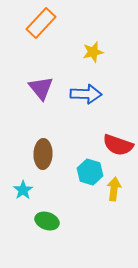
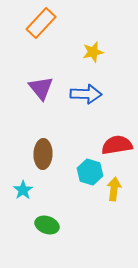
red semicircle: moved 1 px left; rotated 152 degrees clockwise
green ellipse: moved 4 px down
